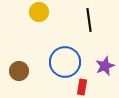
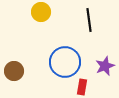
yellow circle: moved 2 px right
brown circle: moved 5 px left
